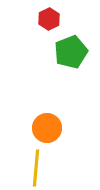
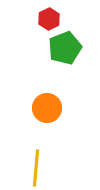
green pentagon: moved 6 px left, 4 px up
orange circle: moved 20 px up
